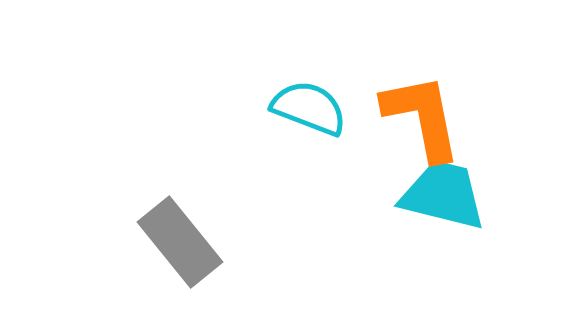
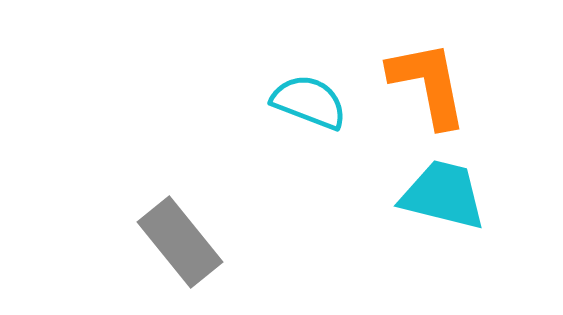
cyan semicircle: moved 6 px up
orange L-shape: moved 6 px right, 33 px up
